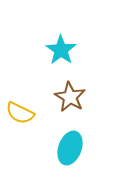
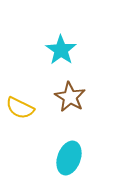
yellow semicircle: moved 5 px up
cyan ellipse: moved 1 px left, 10 px down
